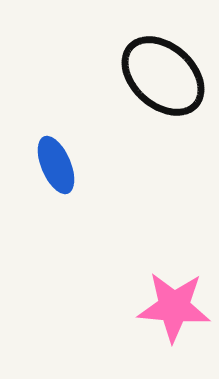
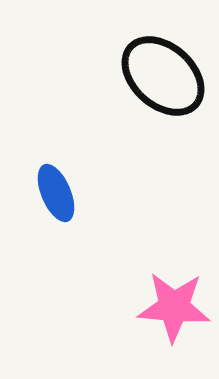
blue ellipse: moved 28 px down
